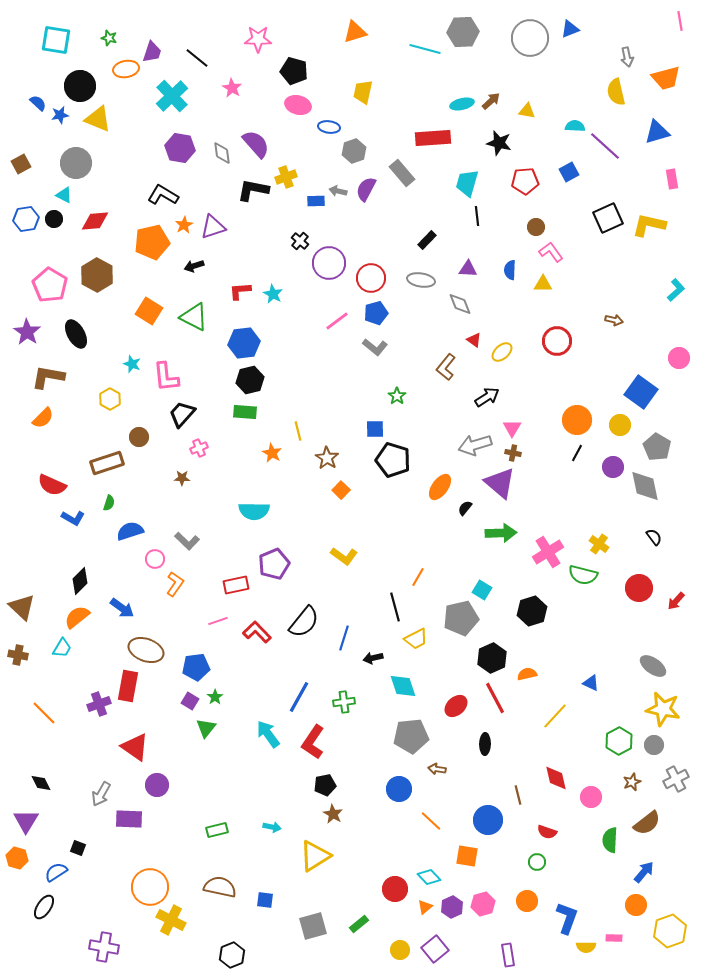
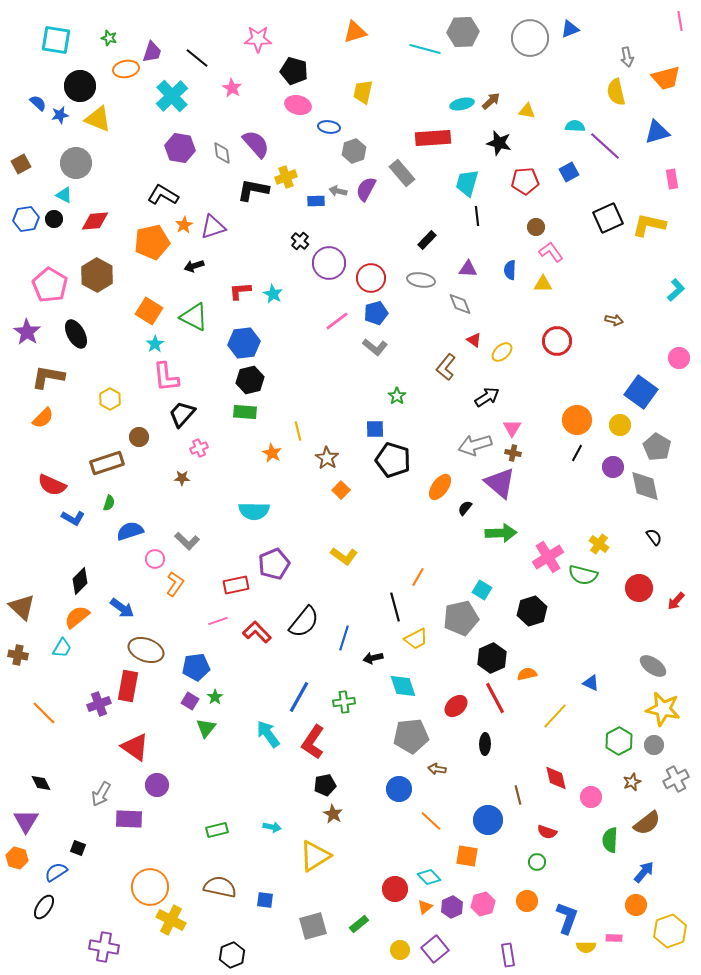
cyan star at (132, 364): moved 23 px right, 20 px up; rotated 18 degrees clockwise
pink cross at (548, 552): moved 5 px down
